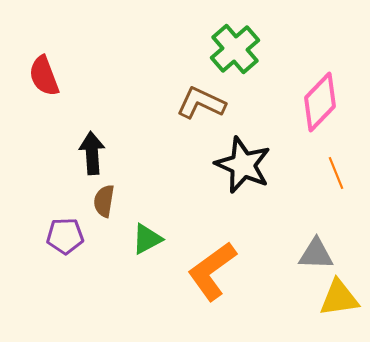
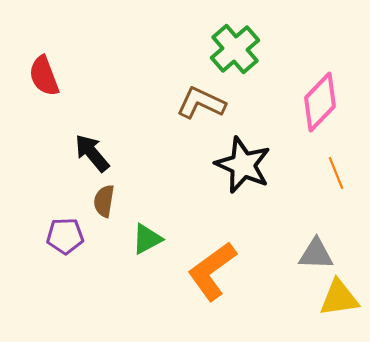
black arrow: rotated 36 degrees counterclockwise
